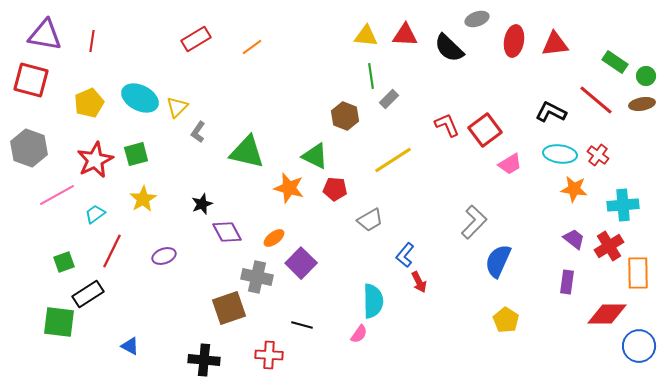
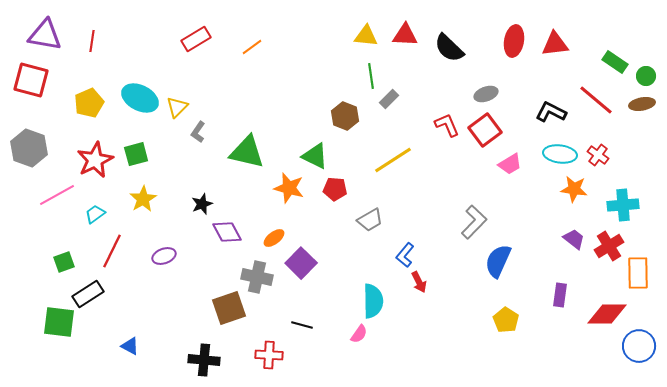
gray ellipse at (477, 19): moved 9 px right, 75 px down
purple rectangle at (567, 282): moved 7 px left, 13 px down
